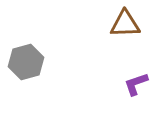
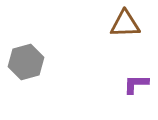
purple L-shape: rotated 20 degrees clockwise
